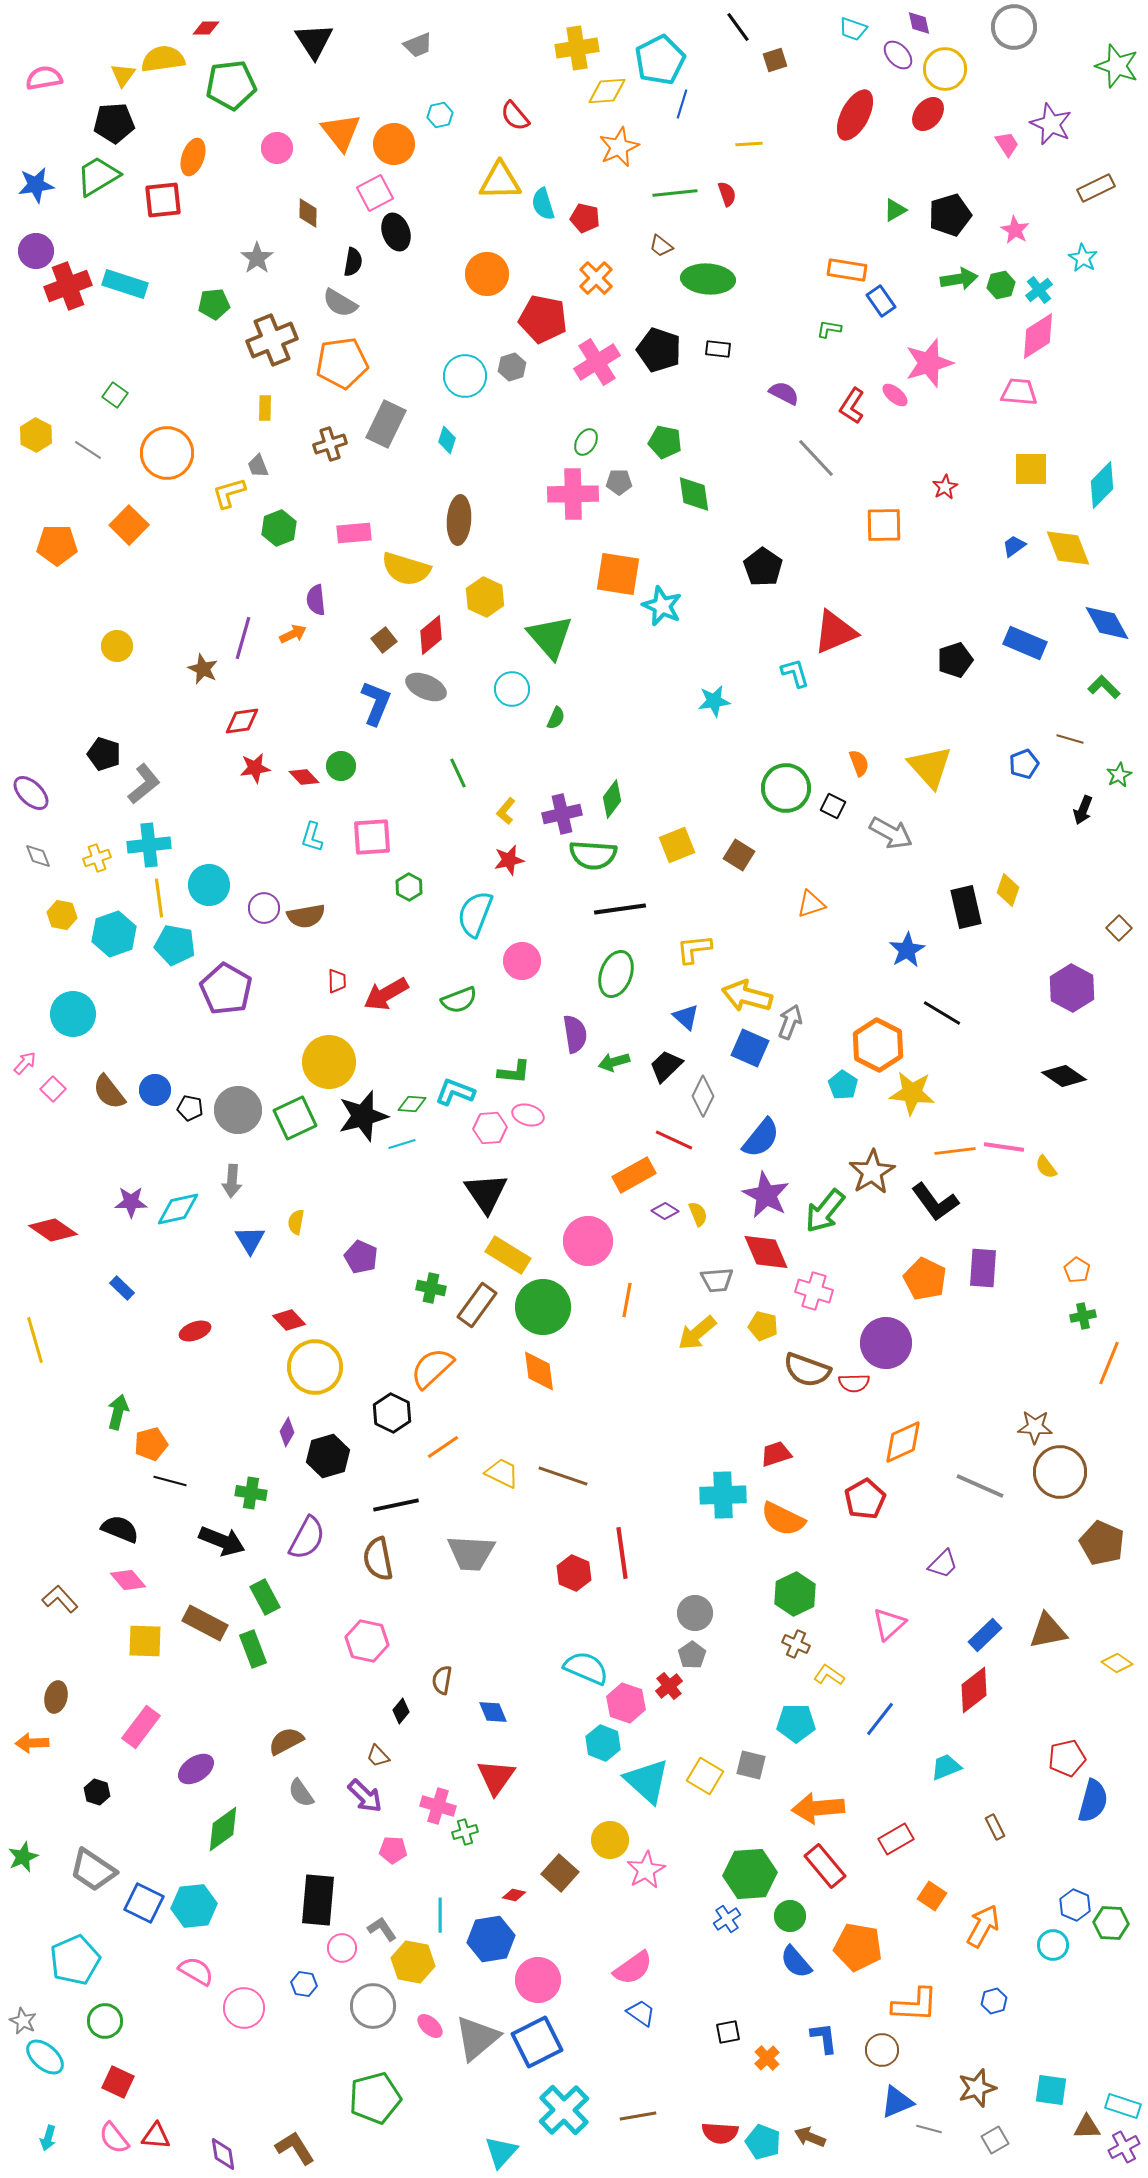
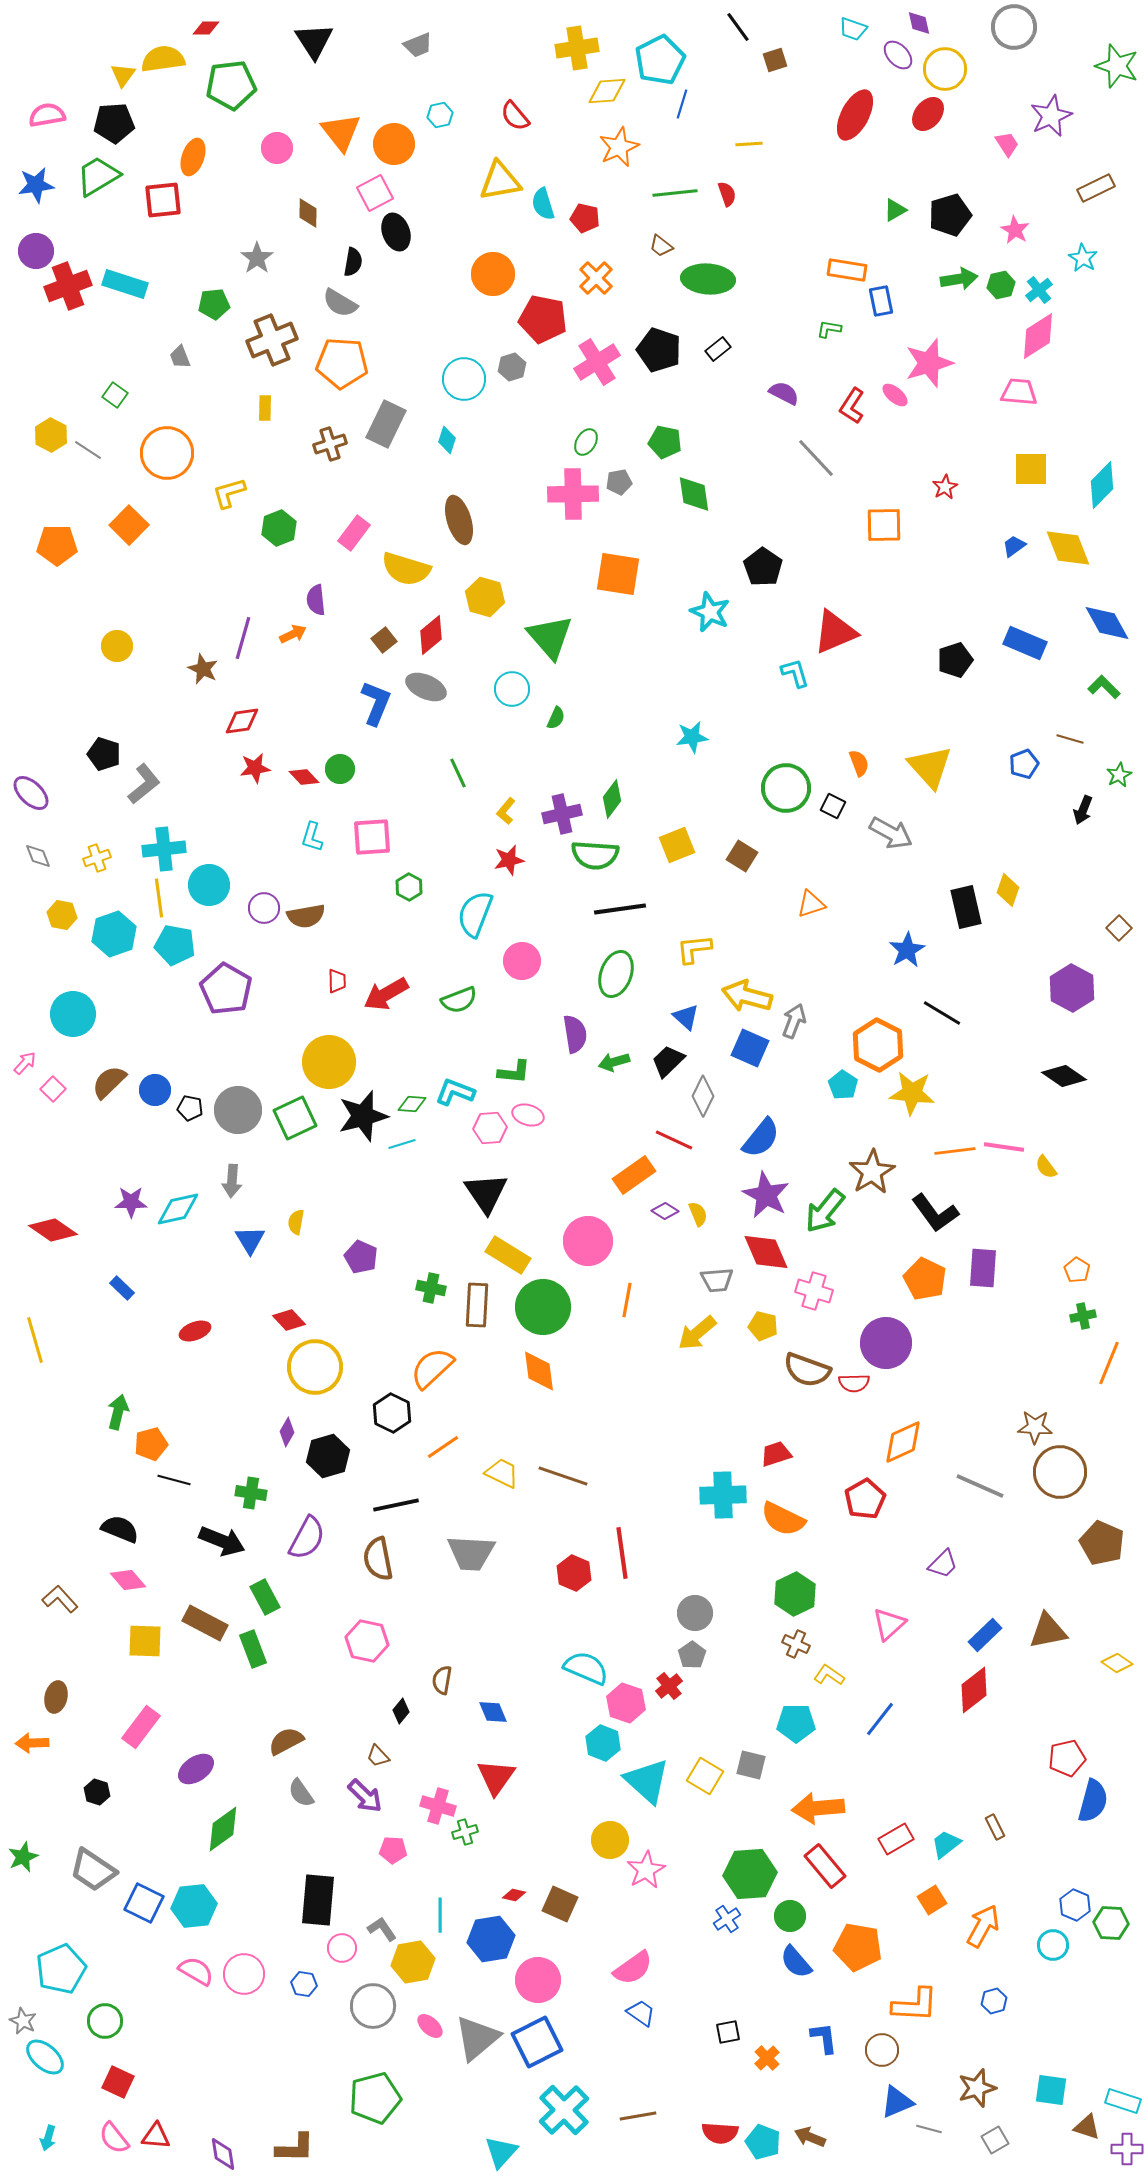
pink semicircle at (44, 78): moved 3 px right, 37 px down
purple star at (1051, 124): moved 8 px up; rotated 24 degrees clockwise
yellow triangle at (500, 181): rotated 9 degrees counterclockwise
orange circle at (487, 274): moved 6 px right
blue rectangle at (881, 301): rotated 24 degrees clockwise
black rectangle at (718, 349): rotated 45 degrees counterclockwise
orange pentagon at (342, 363): rotated 12 degrees clockwise
cyan circle at (465, 376): moved 1 px left, 3 px down
yellow hexagon at (36, 435): moved 15 px right
gray trapezoid at (258, 466): moved 78 px left, 109 px up
gray pentagon at (619, 482): rotated 10 degrees counterclockwise
brown ellipse at (459, 520): rotated 21 degrees counterclockwise
pink rectangle at (354, 533): rotated 48 degrees counterclockwise
yellow hexagon at (485, 597): rotated 9 degrees counterclockwise
cyan star at (662, 606): moved 48 px right, 6 px down
cyan star at (714, 701): moved 22 px left, 36 px down
green circle at (341, 766): moved 1 px left, 3 px down
cyan cross at (149, 845): moved 15 px right, 4 px down
green semicircle at (593, 855): moved 2 px right
brown square at (739, 855): moved 3 px right, 1 px down
gray arrow at (790, 1022): moved 4 px right, 1 px up
black trapezoid at (666, 1066): moved 2 px right, 5 px up
brown semicircle at (109, 1092): moved 10 px up; rotated 84 degrees clockwise
orange rectangle at (634, 1175): rotated 6 degrees counterclockwise
black L-shape at (935, 1202): moved 11 px down
brown rectangle at (477, 1305): rotated 33 degrees counterclockwise
black line at (170, 1481): moved 4 px right, 1 px up
cyan trapezoid at (946, 1767): moved 77 px down; rotated 16 degrees counterclockwise
brown square at (560, 1873): moved 31 px down; rotated 18 degrees counterclockwise
orange square at (932, 1896): moved 4 px down; rotated 24 degrees clockwise
cyan pentagon at (75, 1960): moved 14 px left, 9 px down
yellow hexagon at (413, 1962): rotated 21 degrees counterclockwise
pink circle at (244, 2008): moved 34 px up
cyan rectangle at (1123, 2106): moved 5 px up
brown triangle at (1087, 2127): rotated 20 degrees clockwise
purple cross at (1124, 2147): moved 3 px right, 2 px down; rotated 28 degrees clockwise
brown L-shape at (295, 2148): rotated 123 degrees clockwise
